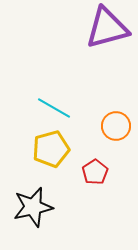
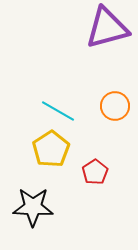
cyan line: moved 4 px right, 3 px down
orange circle: moved 1 px left, 20 px up
yellow pentagon: rotated 18 degrees counterclockwise
black star: rotated 15 degrees clockwise
